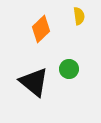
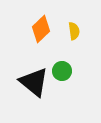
yellow semicircle: moved 5 px left, 15 px down
green circle: moved 7 px left, 2 px down
